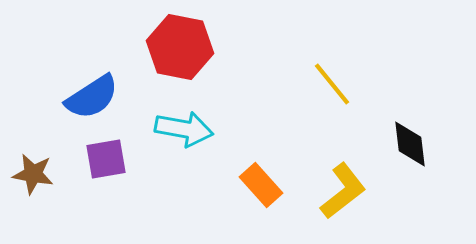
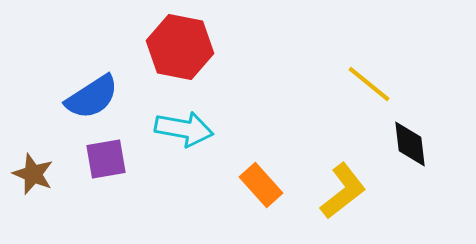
yellow line: moved 37 px right; rotated 12 degrees counterclockwise
brown star: rotated 12 degrees clockwise
